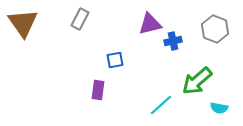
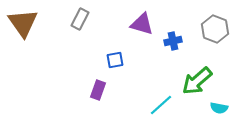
purple triangle: moved 8 px left; rotated 30 degrees clockwise
purple rectangle: rotated 12 degrees clockwise
